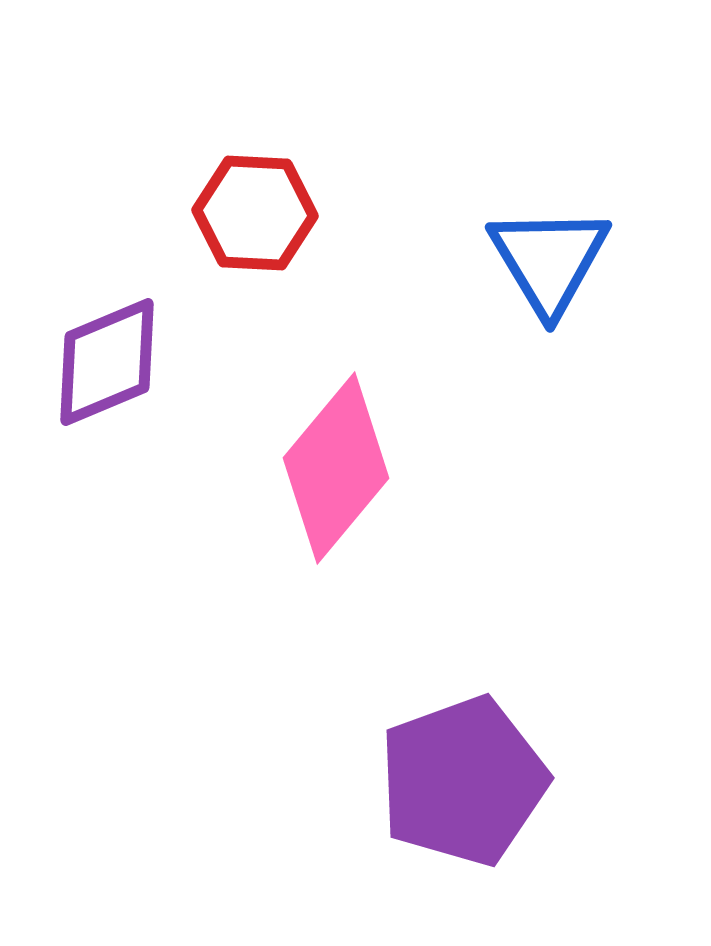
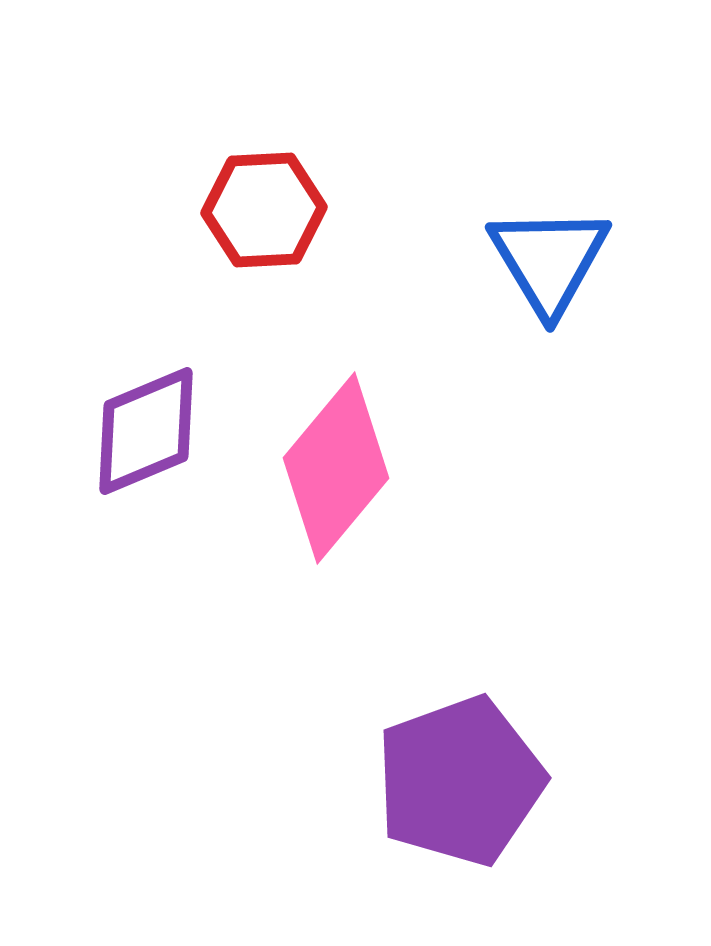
red hexagon: moved 9 px right, 3 px up; rotated 6 degrees counterclockwise
purple diamond: moved 39 px right, 69 px down
purple pentagon: moved 3 px left
